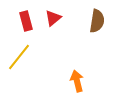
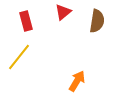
red triangle: moved 10 px right, 6 px up
orange arrow: rotated 45 degrees clockwise
